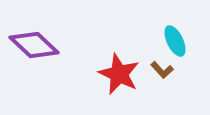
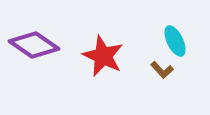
purple diamond: rotated 9 degrees counterclockwise
red star: moved 16 px left, 18 px up
